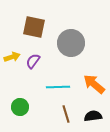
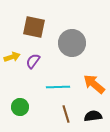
gray circle: moved 1 px right
